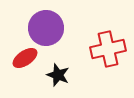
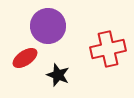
purple circle: moved 2 px right, 2 px up
